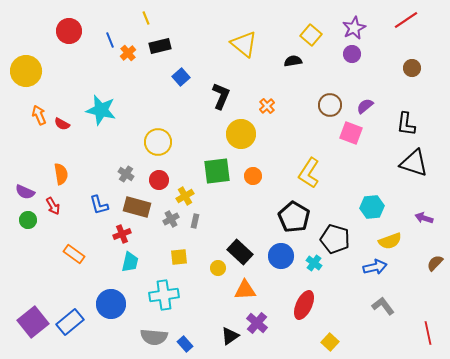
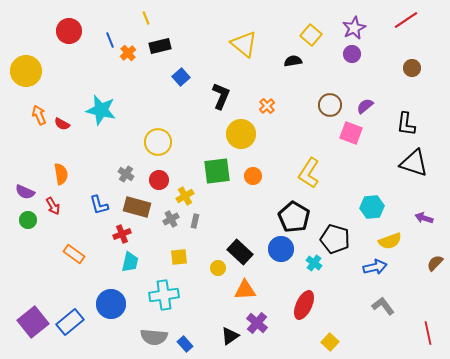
blue circle at (281, 256): moved 7 px up
